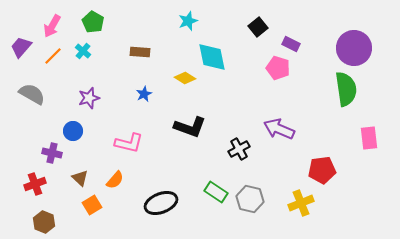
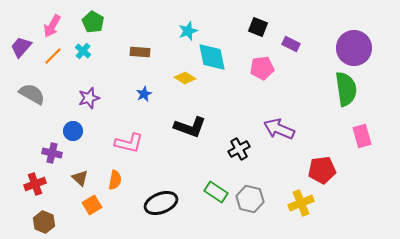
cyan star: moved 10 px down
black square: rotated 30 degrees counterclockwise
pink pentagon: moved 16 px left; rotated 25 degrees counterclockwise
pink rectangle: moved 7 px left, 2 px up; rotated 10 degrees counterclockwise
orange semicircle: rotated 30 degrees counterclockwise
